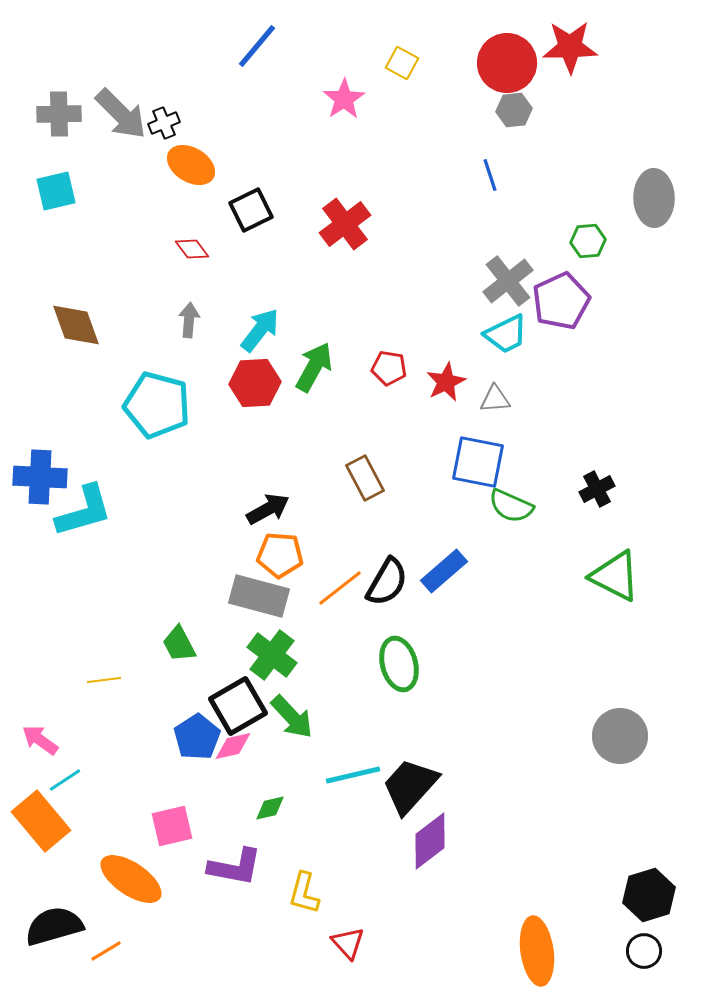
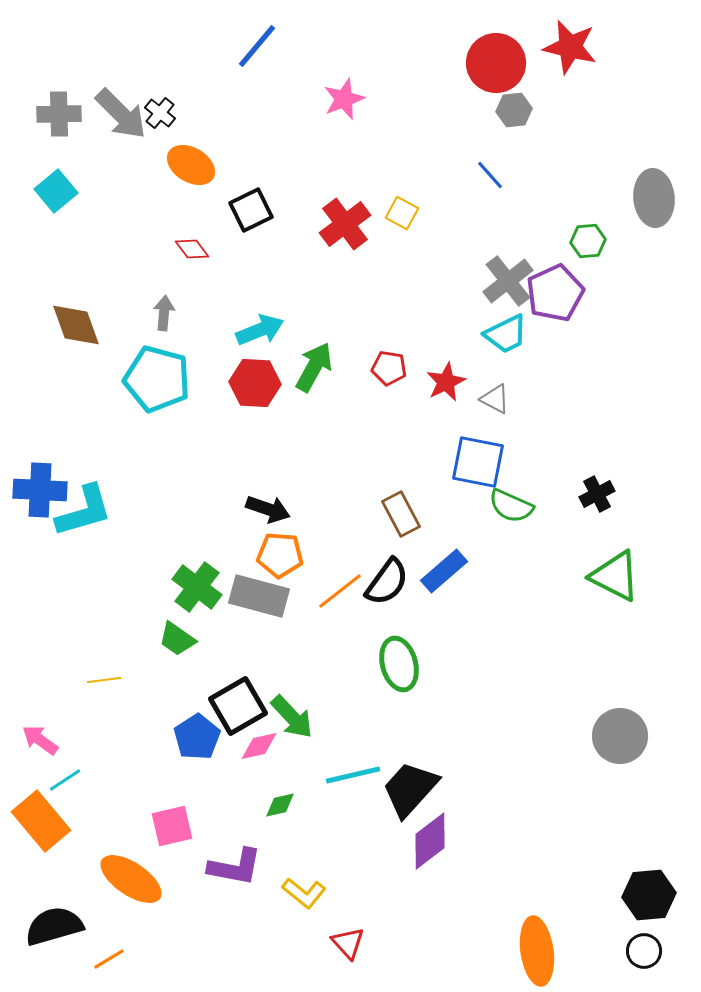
red star at (570, 47): rotated 14 degrees clockwise
yellow square at (402, 63): moved 150 px down
red circle at (507, 63): moved 11 px left
pink star at (344, 99): rotated 12 degrees clockwise
black cross at (164, 123): moved 4 px left, 10 px up; rotated 28 degrees counterclockwise
blue line at (490, 175): rotated 24 degrees counterclockwise
cyan square at (56, 191): rotated 27 degrees counterclockwise
gray ellipse at (654, 198): rotated 4 degrees counterclockwise
purple pentagon at (561, 301): moved 6 px left, 8 px up
gray arrow at (189, 320): moved 25 px left, 7 px up
cyan arrow at (260, 330): rotated 30 degrees clockwise
red hexagon at (255, 383): rotated 6 degrees clockwise
gray triangle at (495, 399): rotated 32 degrees clockwise
cyan pentagon at (157, 405): moved 26 px up
blue cross at (40, 477): moved 13 px down
brown rectangle at (365, 478): moved 36 px right, 36 px down
black cross at (597, 489): moved 5 px down
black arrow at (268, 509): rotated 48 degrees clockwise
black semicircle at (387, 582): rotated 6 degrees clockwise
orange line at (340, 588): moved 3 px down
green trapezoid at (179, 644): moved 2 px left, 5 px up; rotated 27 degrees counterclockwise
green cross at (272, 655): moved 75 px left, 68 px up
pink diamond at (233, 746): moved 26 px right
black trapezoid at (410, 786): moved 3 px down
green diamond at (270, 808): moved 10 px right, 3 px up
yellow L-shape at (304, 893): rotated 66 degrees counterclockwise
black hexagon at (649, 895): rotated 12 degrees clockwise
orange line at (106, 951): moved 3 px right, 8 px down
